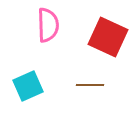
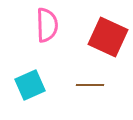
pink semicircle: moved 1 px left
cyan square: moved 2 px right, 1 px up
